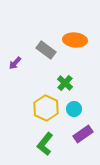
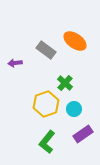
orange ellipse: moved 1 px down; rotated 30 degrees clockwise
purple arrow: rotated 40 degrees clockwise
yellow hexagon: moved 4 px up; rotated 15 degrees clockwise
green L-shape: moved 2 px right, 2 px up
